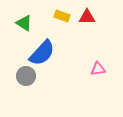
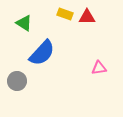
yellow rectangle: moved 3 px right, 2 px up
pink triangle: moved 1 px right, 1 px up
gray circle: moved 9 px left, 5 px down
